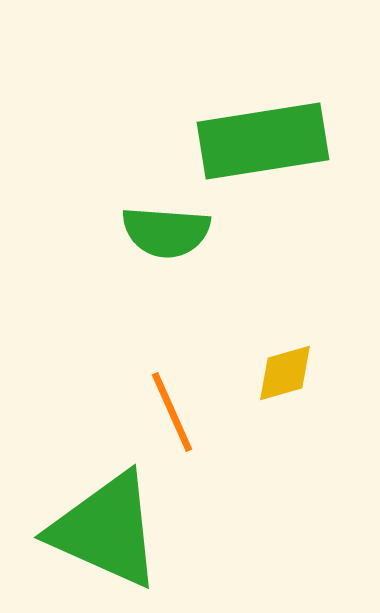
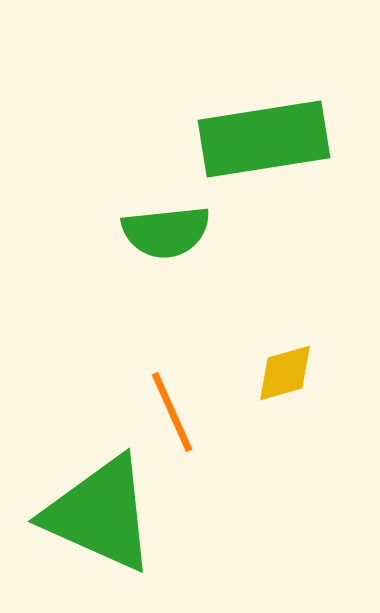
green rectangle: moved 1 px right, 2 px up
green semicircle: rotated 10 degrees counterclockwise
green triangle: moved 6 px left, 16 px up
